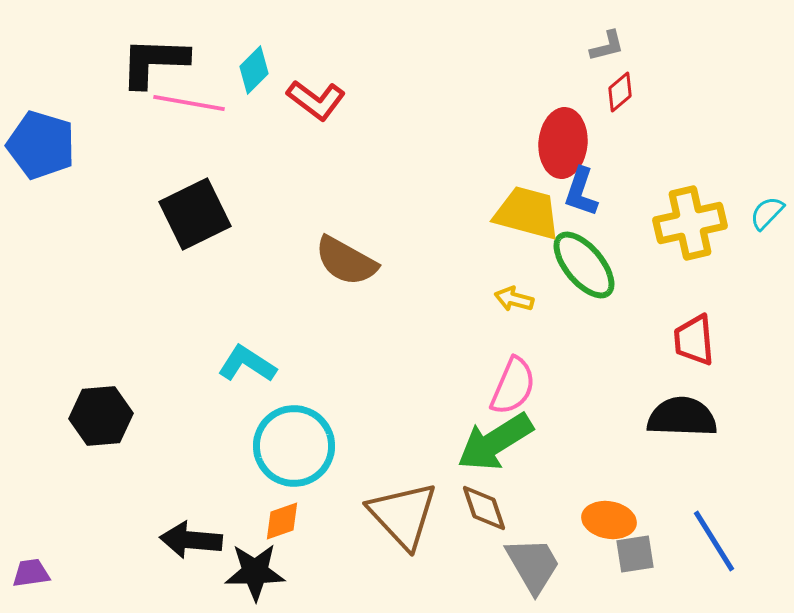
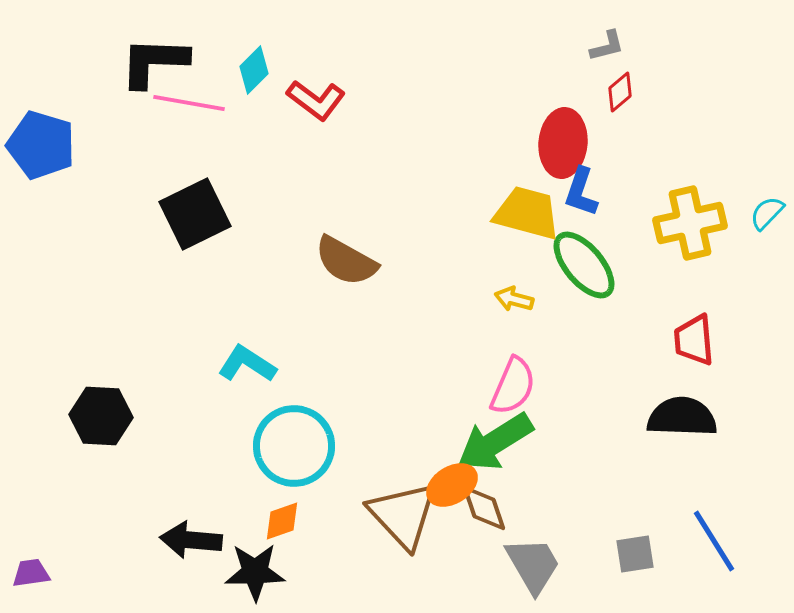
black hexagon: rotated 8 degrees clockwise
orange ellipse: moved 157 px left, 35 px up; rotated 42 degrees counterclockwise
